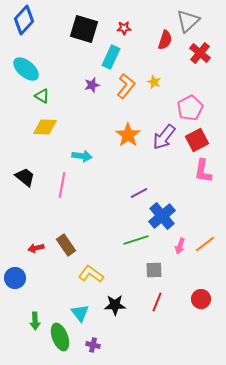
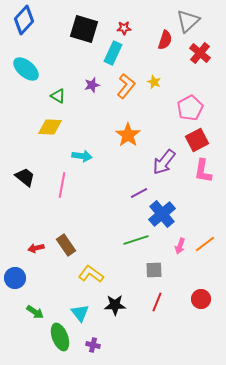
cyan rectangle: moved 2 px right, 4 px up
green triangle: moved 16 px right
yellow diamond: moved 5 px right
purple arrow: moved 25 px down
blue cross: moved 2 px up
green arrow: moved 9 px up; rotated 54 degrees counterclockwise
